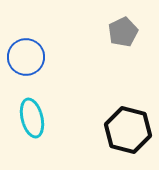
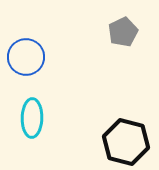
cyan ellipse: rotated 15 degrees clockwise
black hexagon: moved 2 px left, 12 px down
